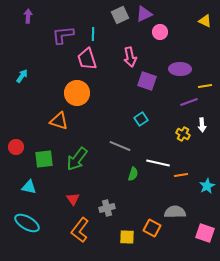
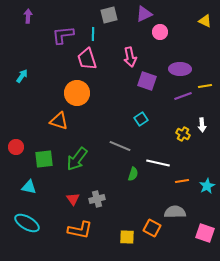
gray square: moved 11 px left; rotated 12 degrees clockwise
purple line: moved 6 px left, 6 px up
orange line: moved 1 px right, 6 px down
gray cross: moved 10 px left, 9 px up
orange L-shape: rotated 115 degrees counterclockwise
